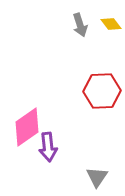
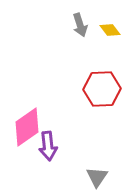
yellow diamond: moved 1 px left, 6 px down
red hexagon: moved 2 px up
purple arrow: moved 1 px up
